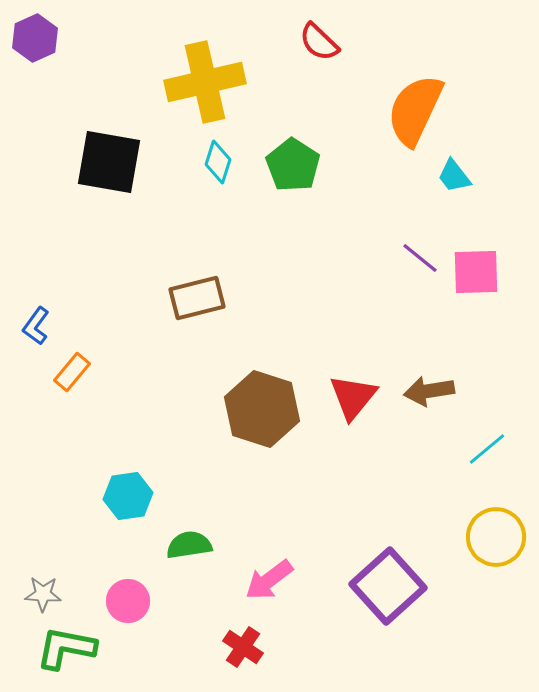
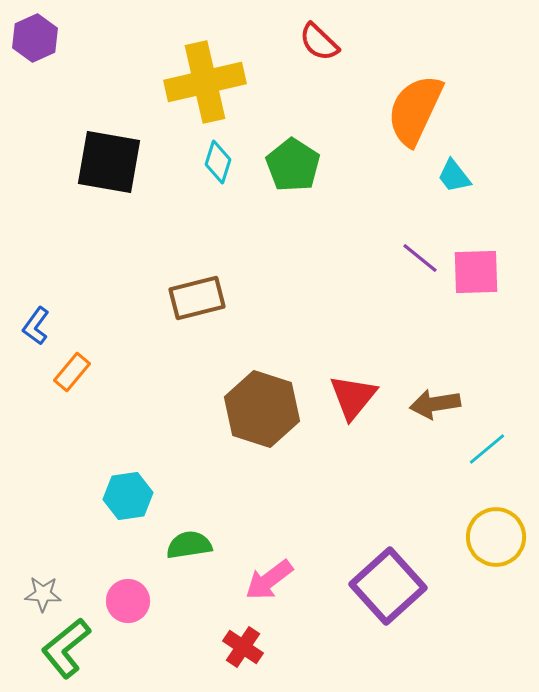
brown arrow: moved 6 px right, 13 px down
green L-shape: rotated 50 degrees counterclockwise
